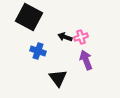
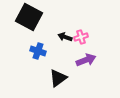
purple arrow: rotated 90 degrees clockwise
black triangle: rotated 30 degrees clockwise
